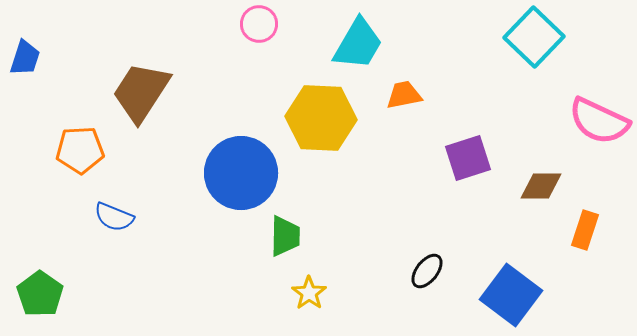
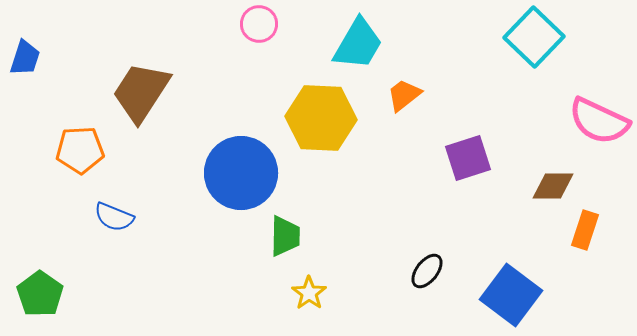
orange trapezoid: rotated 27 degrees counterclockwise
brown diamond: moved 12 px right
